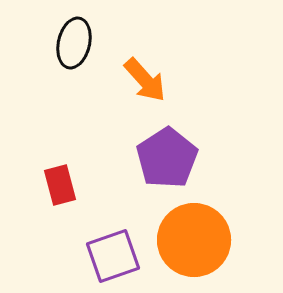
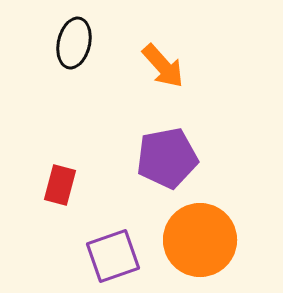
orange arrow: moved 18 px right, 14 px up
purple pentagon: rotated 22 degrees clockwise
red rectangle: rotated 30 degrees clockwise
orange circle: moved 6 px right
